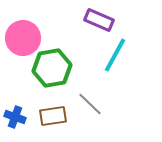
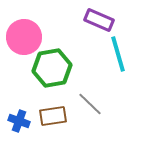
pink circle: moved 1 px right, 1 px up
cyan line: moved 3 px right, 1 px up; rotated 45 degrees counterclockwise
blue cross: moved 4 px right, 4 px down
